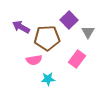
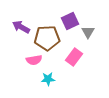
purple square: moved 1 px right, 1 px down; rotated 18 degrees clockwise
pink rectangle: moved 3 px left, 2 px up
